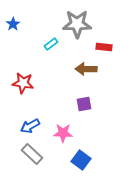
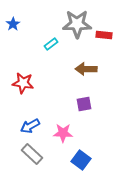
red rectangle: moved 12 px up
